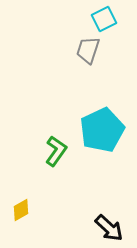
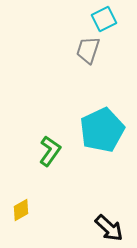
green L-shape: moved 6 px left
